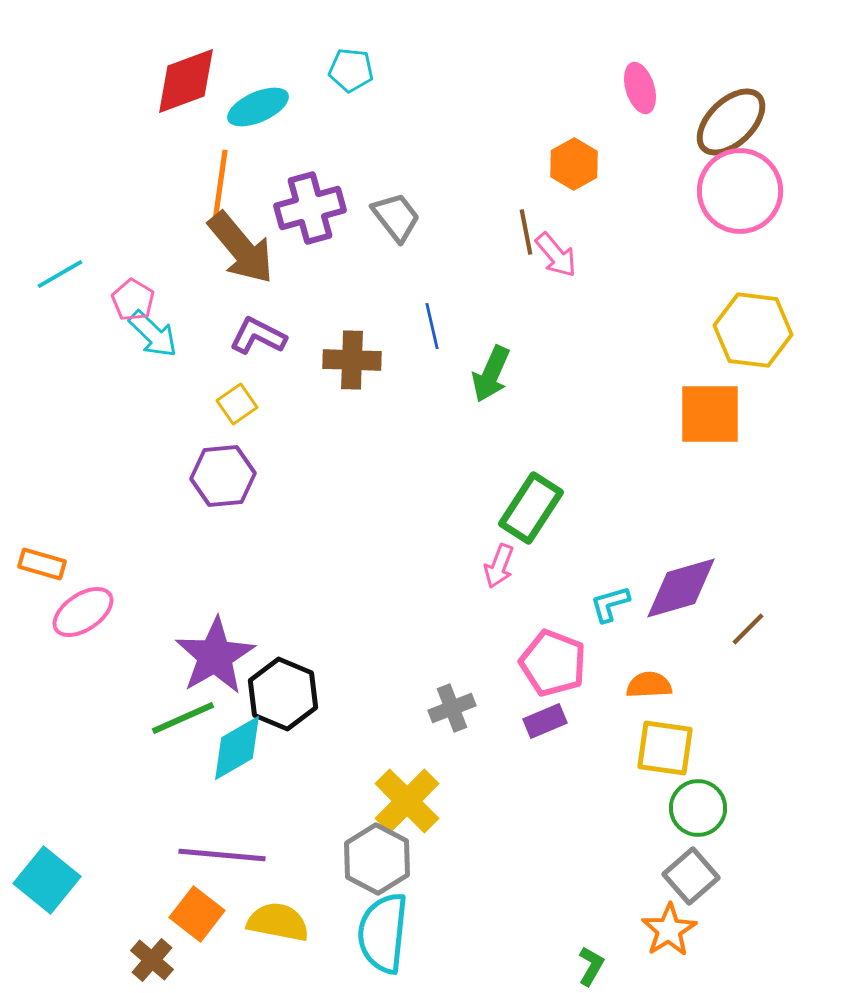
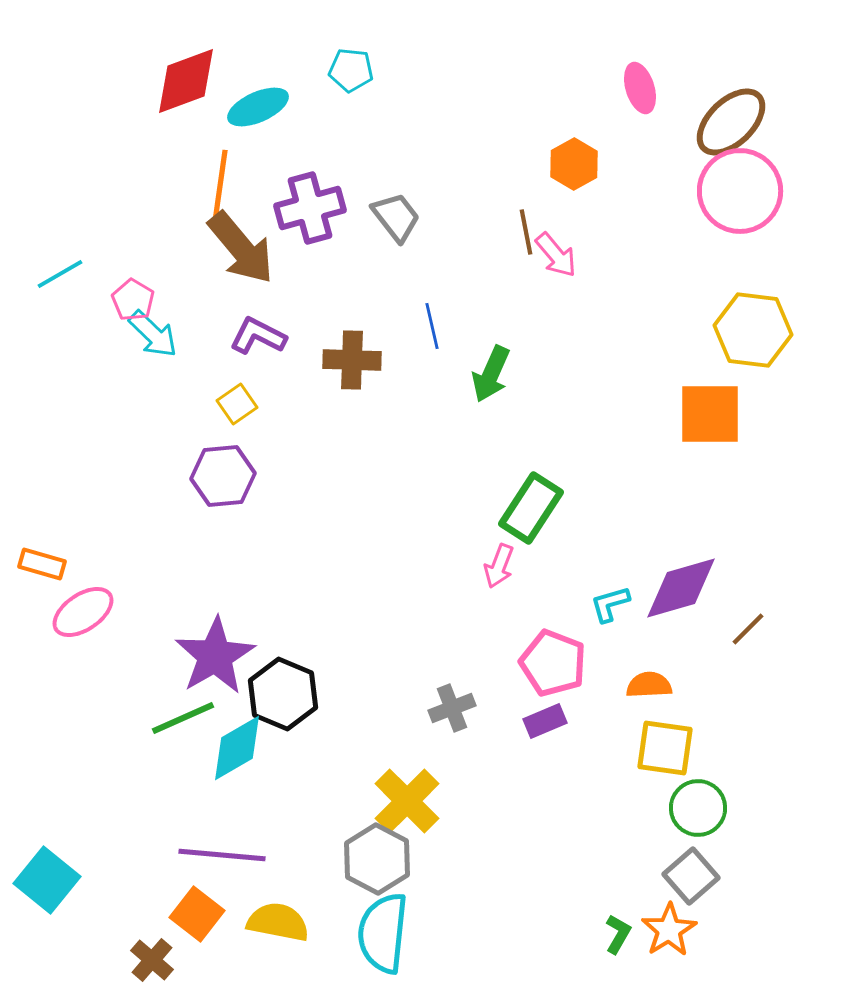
green L-shape at (591, 966): moved 27 px right, 32 px up
